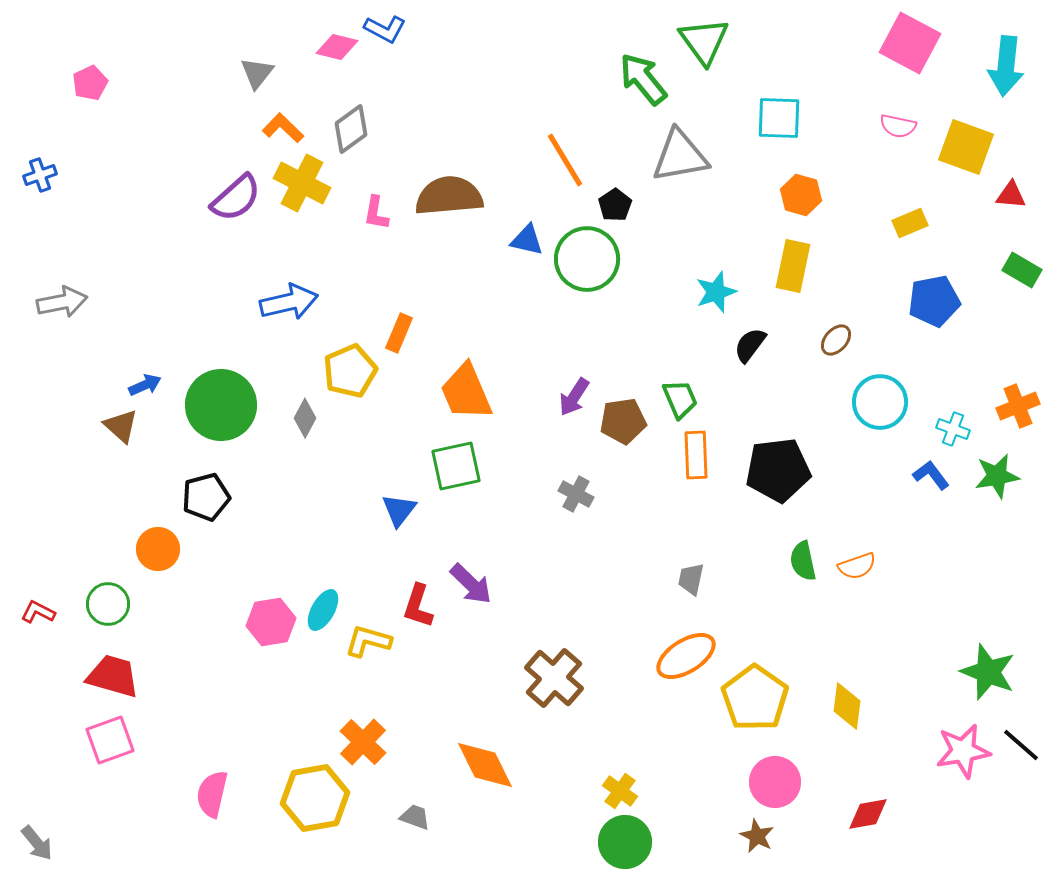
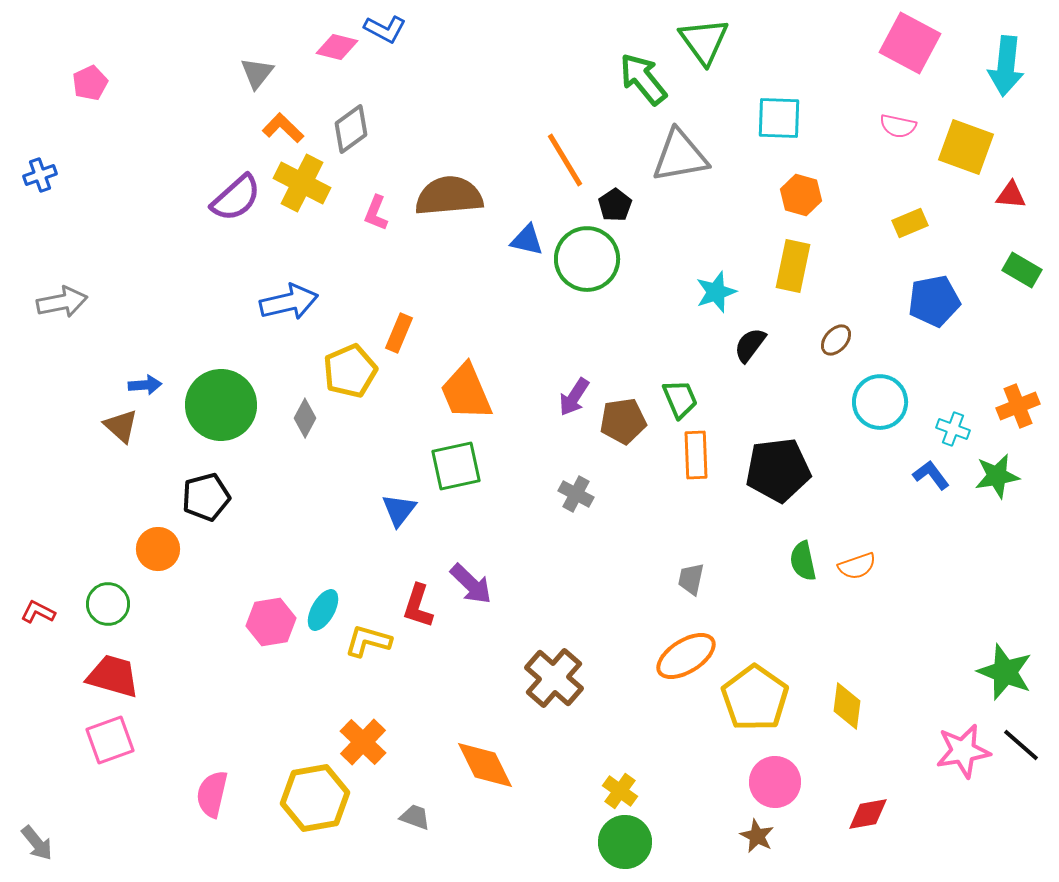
pink L-shape at (376, 213): rotated 12 degrees clockwise
blue arrow at (145, 385): rotated 20 degrees clockwise
green star at (988, 672): moved 17 px right
